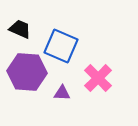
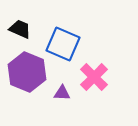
blue square: moved 2 px right, 2 px up
purple hexagon: rotated 18 degrees clockwise
pink cross: moved 4 px left, 1 px up
